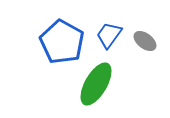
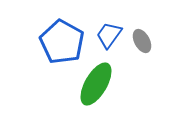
gray ellipse: moved 3 px left; rotated 25 degrees clockwise
